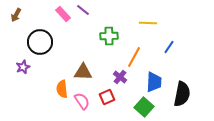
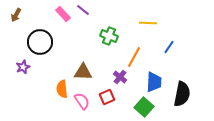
green cross: rotated 24 degrees clockwise
